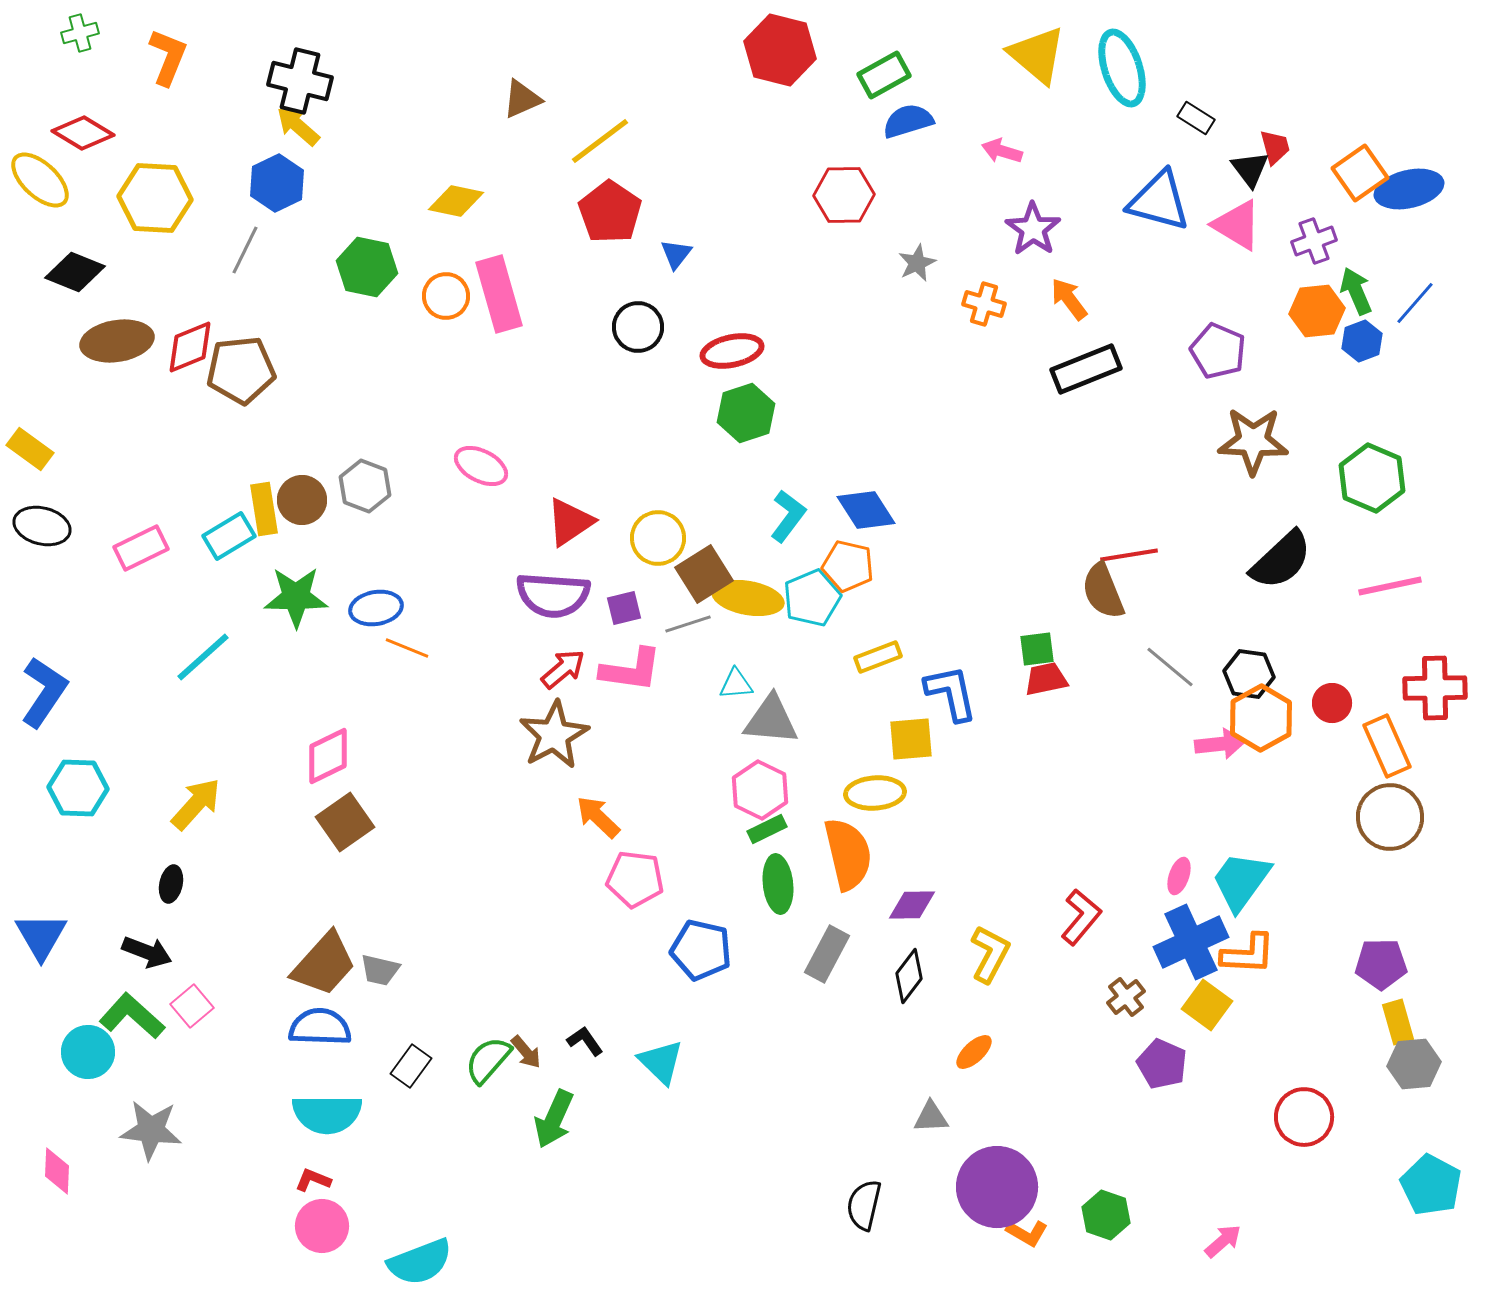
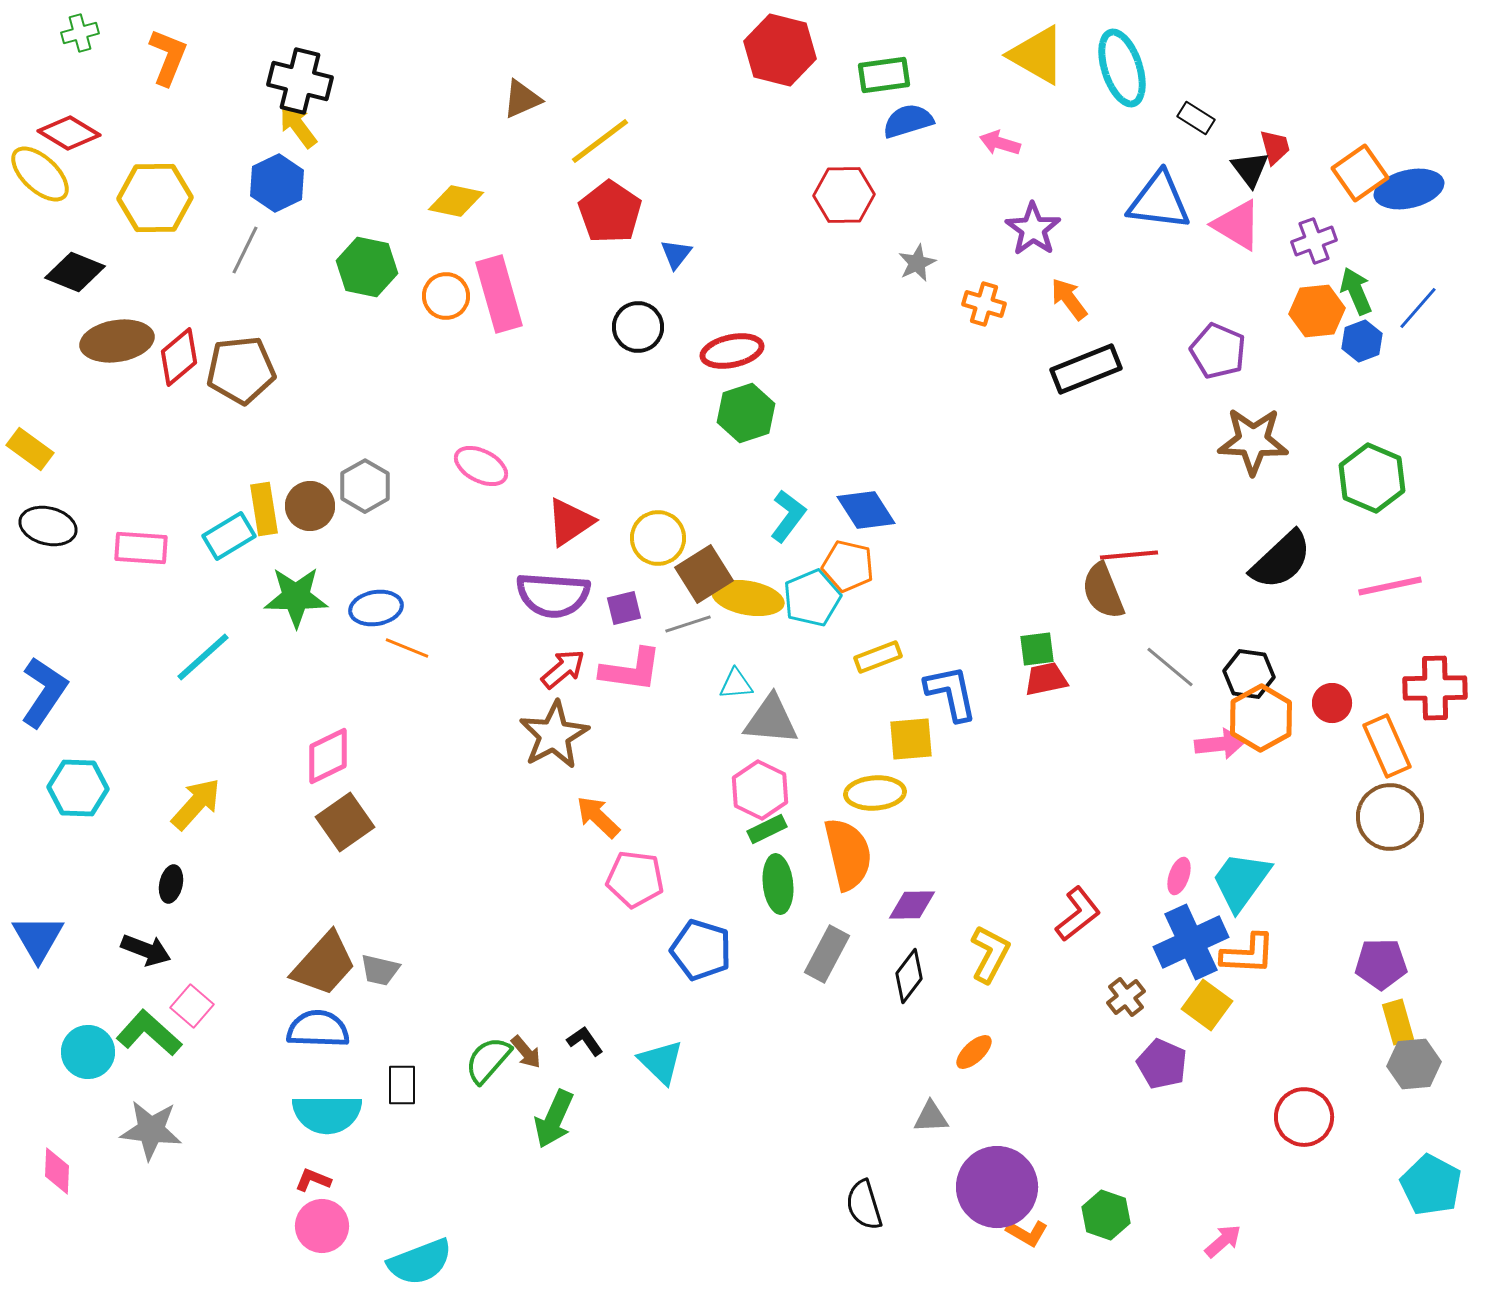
yellow triangle at (1037, 55): rotated 10 degrees counterclockwise
green rectangle at (884, 75): rotated 21 degrees clockwise
yellow arrow at (298, 126): rotated 12 degrees clockwise
red diamond at (83, 133): moved 14 px left
pink arrow at (1002, 151): moved 2 px left, 8 px up
yellow ellipse at (40, 180): moved 6 px up
yellow hexagon at (155, 198): rotated 4 degrees counterclockwise
blue triangle at (1159, 201): rotated 8 degrees counterclockwise
blue line at (1415, 303): moved 3 px right, 5 px down
red diamond at (190, 347): moved 11 px left, 10 px down; rotated 18 degrees counterclockwise
gray hexagon at (365, 486): rotated 9 degrees clockwise
brown circle at (302, 500): moved 8 px right, 6 px down
black ellipse at (42, 526): moved 6 px right
pink rectangle at (141, 548): rotated 30 degrees clockwise
red line at (1129, 555): rotated 4 degrees clockwise
red L-shape at (1081, 917): moved 3 px left, 3 px up; rotated 12 degrees clockwise
blue triangle at (41, 936): moved 3 px left, 2 px down
blue pentagon at (701, 950): rotated 4 degrees clockwise
black arrow at (147, 952): moved 1 px left, 2 px up
pink square at (192, 1006): rotated 9 degrees counterclockwise
green L-shape at (132, 1016): moved 17 px right, 17 px down
blue semicircle at (320, 1027): moved 2 px left, 2 px down
black rectangle at (411, 1066): moved 9 px left, 19 px down; rotated 36 degrees counterclockwise
black semicircle at (864, 1205): rotated 30 degrees counterclockwise
